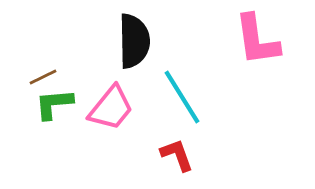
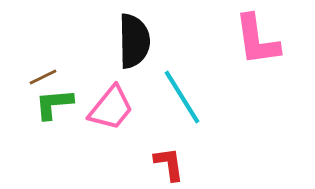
red L-shape: moved 8 px left, 9 px down; rotated 12 degrees clockwise
